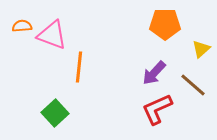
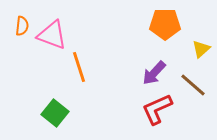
orange semicircle: rotated 102 degrees clockwise
orange line: rotated 24 degrees counterclockwise
green square: rotated 8 degrees counterclockwise
